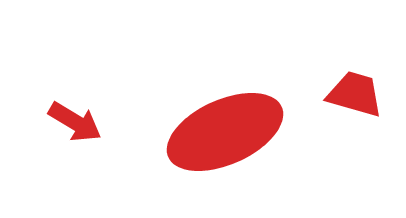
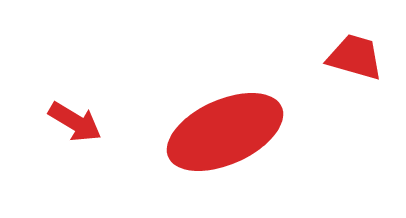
red trapezoid: moved 37 px up
